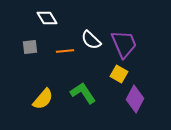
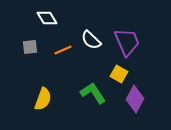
purple trapezoid: moved 3 px right, 2 px up
orange line: moved 2 px left, 1 px up; rotated 18 degrees counterclockwise
green L-shape: moved 10 px right
yellow semicircle: rotated 20 degrees counterclockwise
